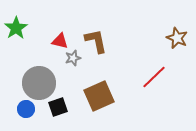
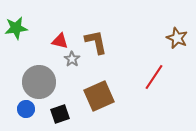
green star: rotated 25 degrees clockwise
brown L-shape: moved 1 px down
gray star: moved 1 px left, 1 px down; rotated 21 degrees counterclockwise
red line: rotated 12 degrees counterclockwise
gray circle: moved 1 px up
black square: moved 2 px right, 7 px down
